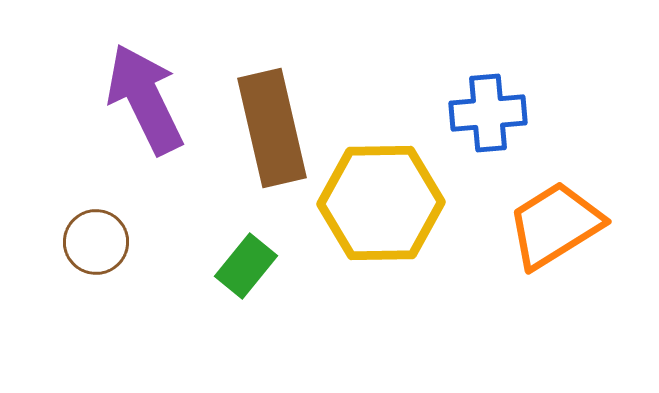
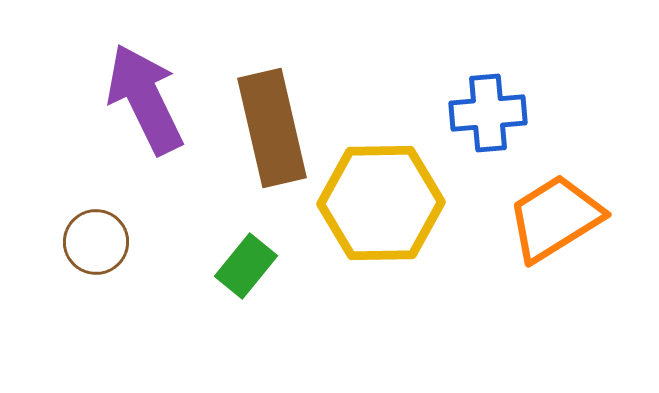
orange trapezoid: moved 7 px up
